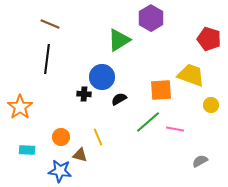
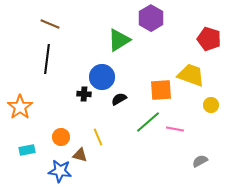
cyan rectangle: rotated 14 degrees counterclockwise
